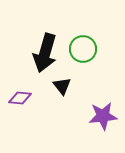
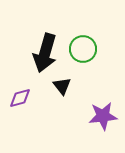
purple diamond: rotated 20 degrees counterclockwise
